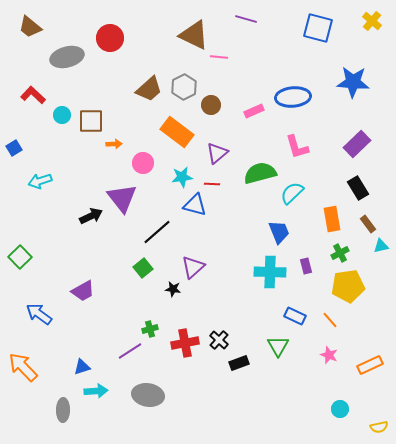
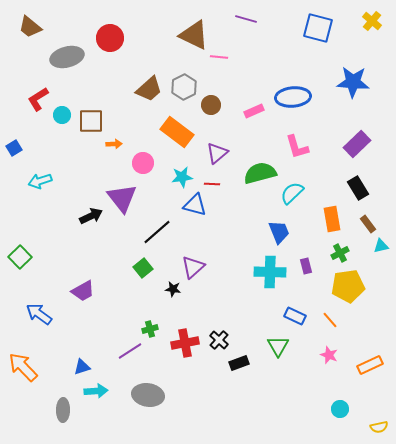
red L-shape at (33, 95): moved 5 px right, 4 px down; rotated 75 degrees counterclockwise
